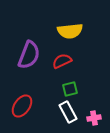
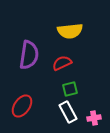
purple semicircle: rotated 12 degrees counterclockwise
red semicircle: moved 2 px down
